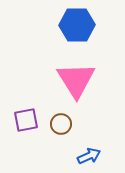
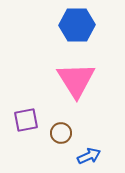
brown circle: moved 9 px down
